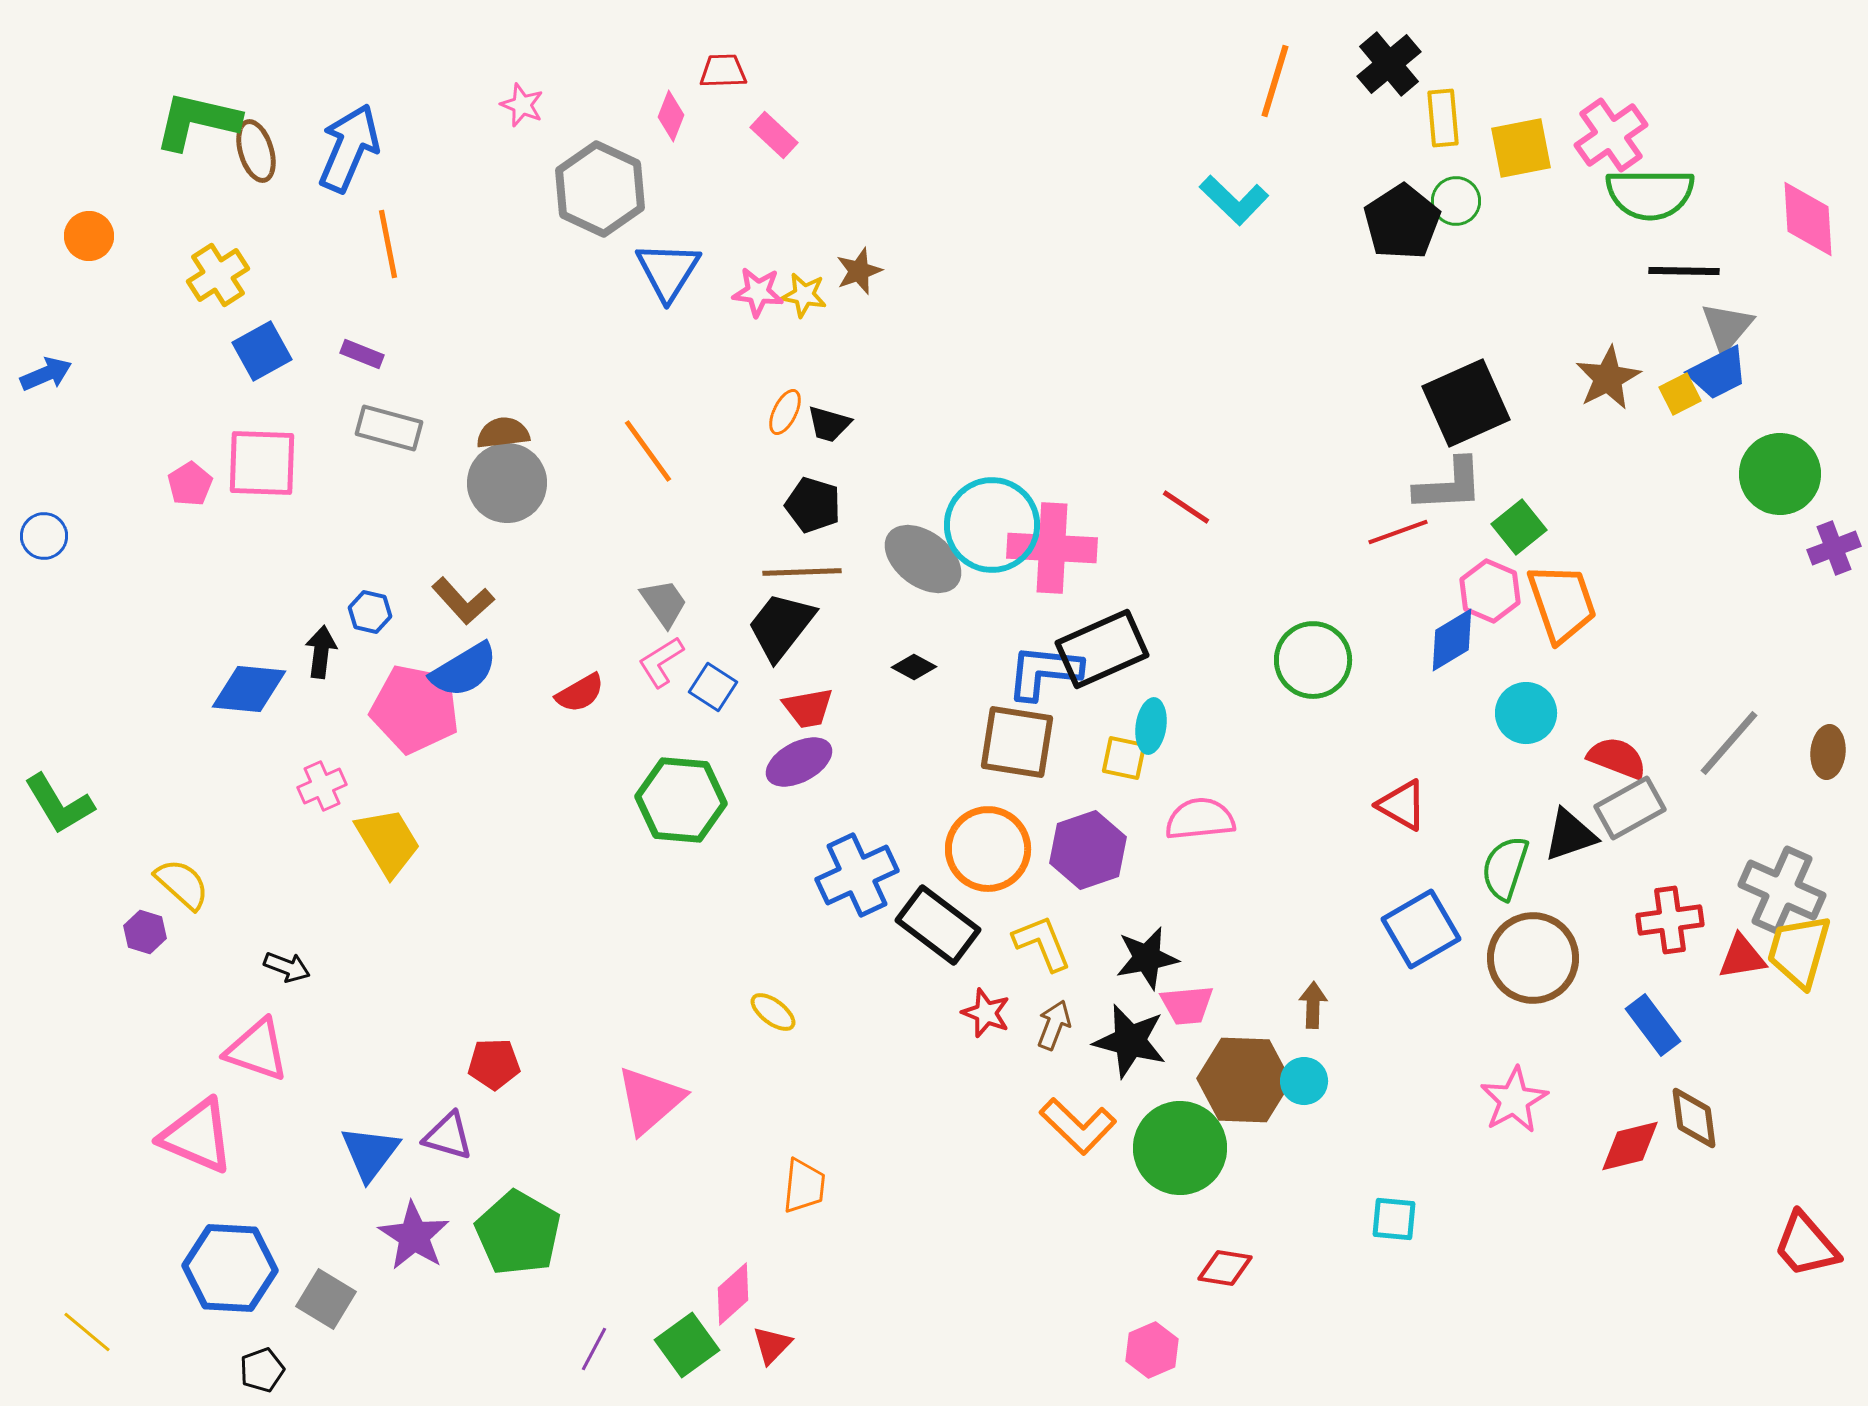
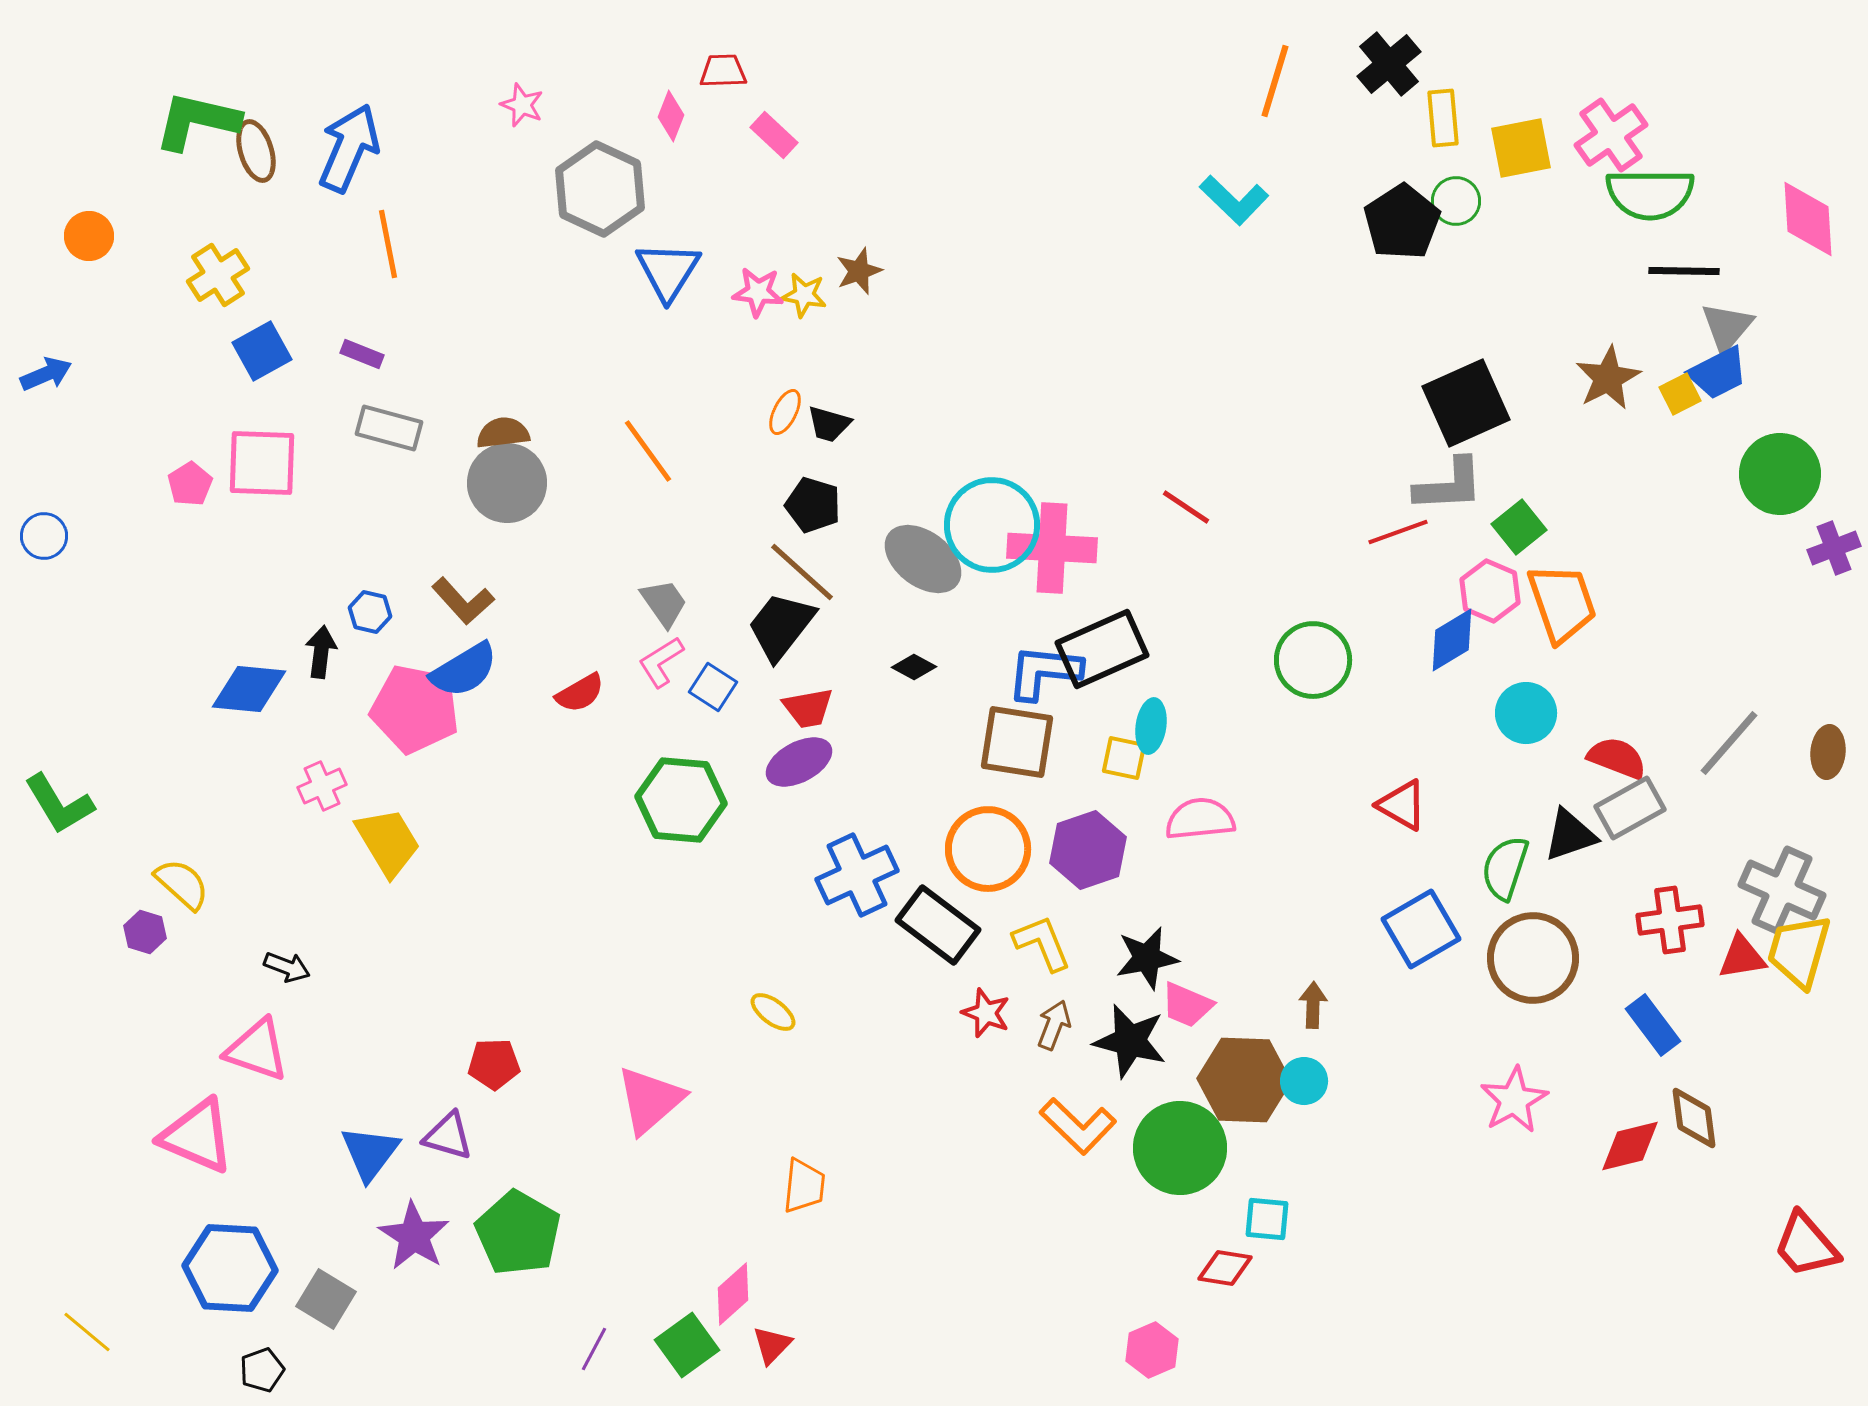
brown line at (802, 572): rotated 44 degrees clockwise
pink trapezoid at (1187, 1005): rotated 28 degrees clockwise
cyan square at (1394, 1219): moved 127 px left
